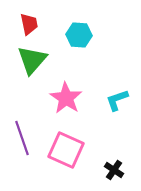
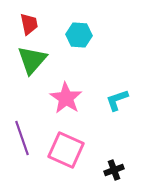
black cross: rotated 36 degrees clockwise
